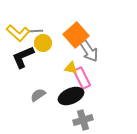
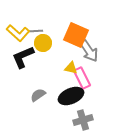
orange square: rotated 25 degrees counterclockwise
